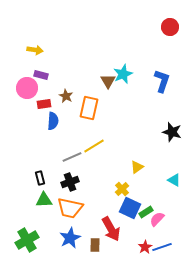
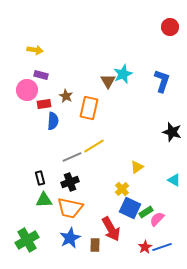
pink circle: moved 2 px down
